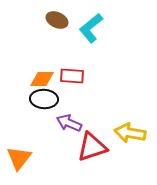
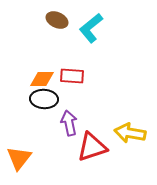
purple arrow: rotated 55 degrees clockwise
